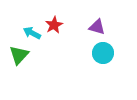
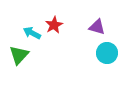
cyan circle: moved 4 px right
